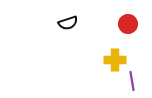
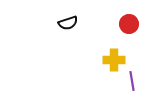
red circle: moved 1 px right
yellow cross: moved 1 px left
